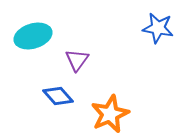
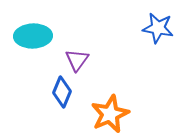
cyan ellipse: rotated 15 degrees clockwise
blue diamond: moved 4 px right, 4 px up; rotated 64 degrees clockwise
